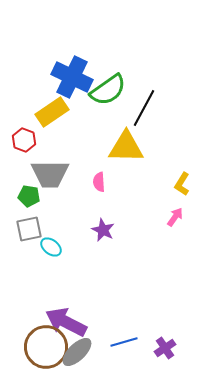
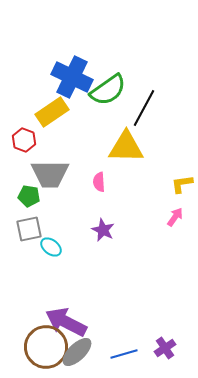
yellow L-shape: rotated 50 degrees clockwise
blue line: moved 12 px down
